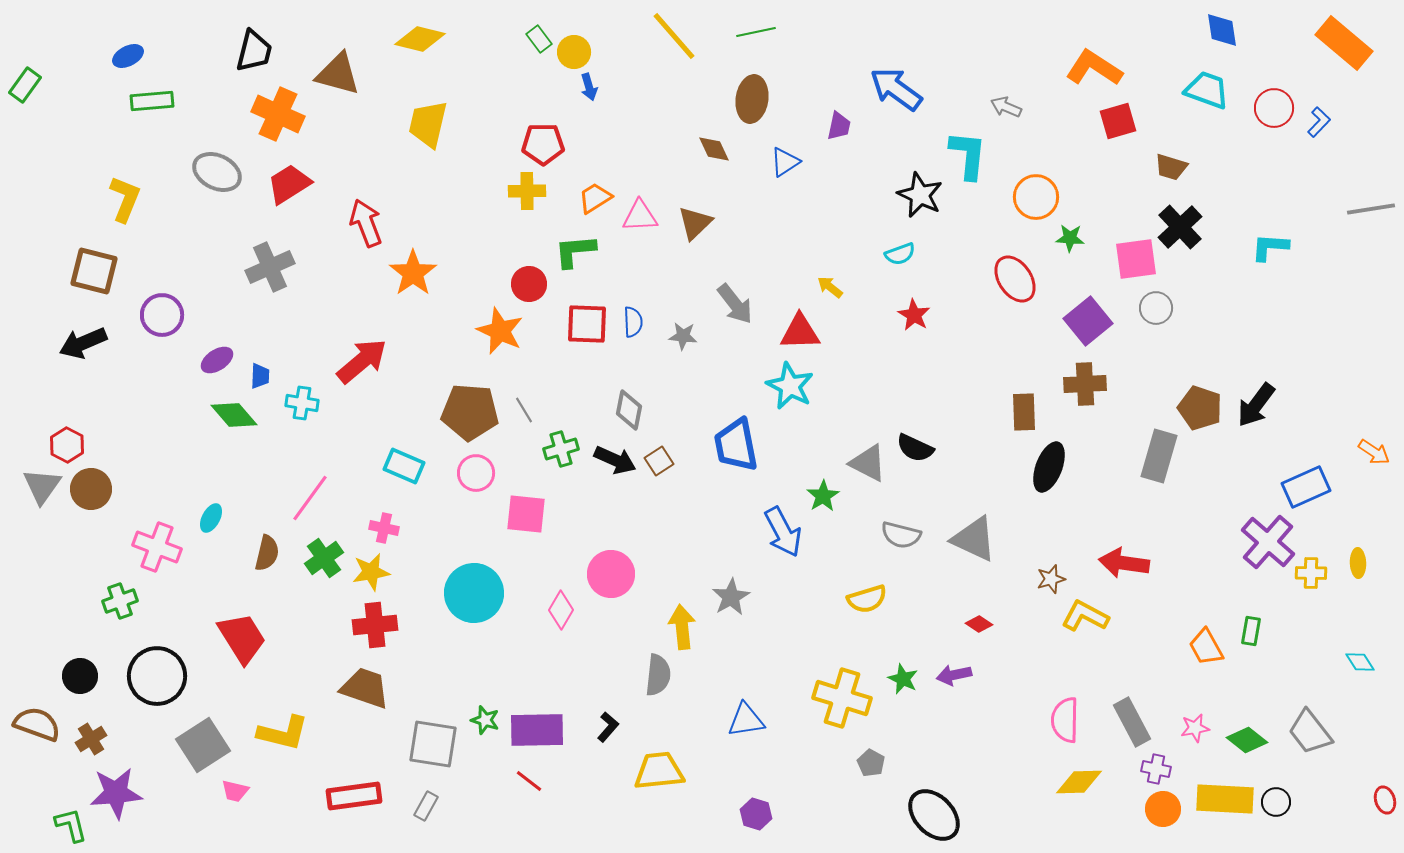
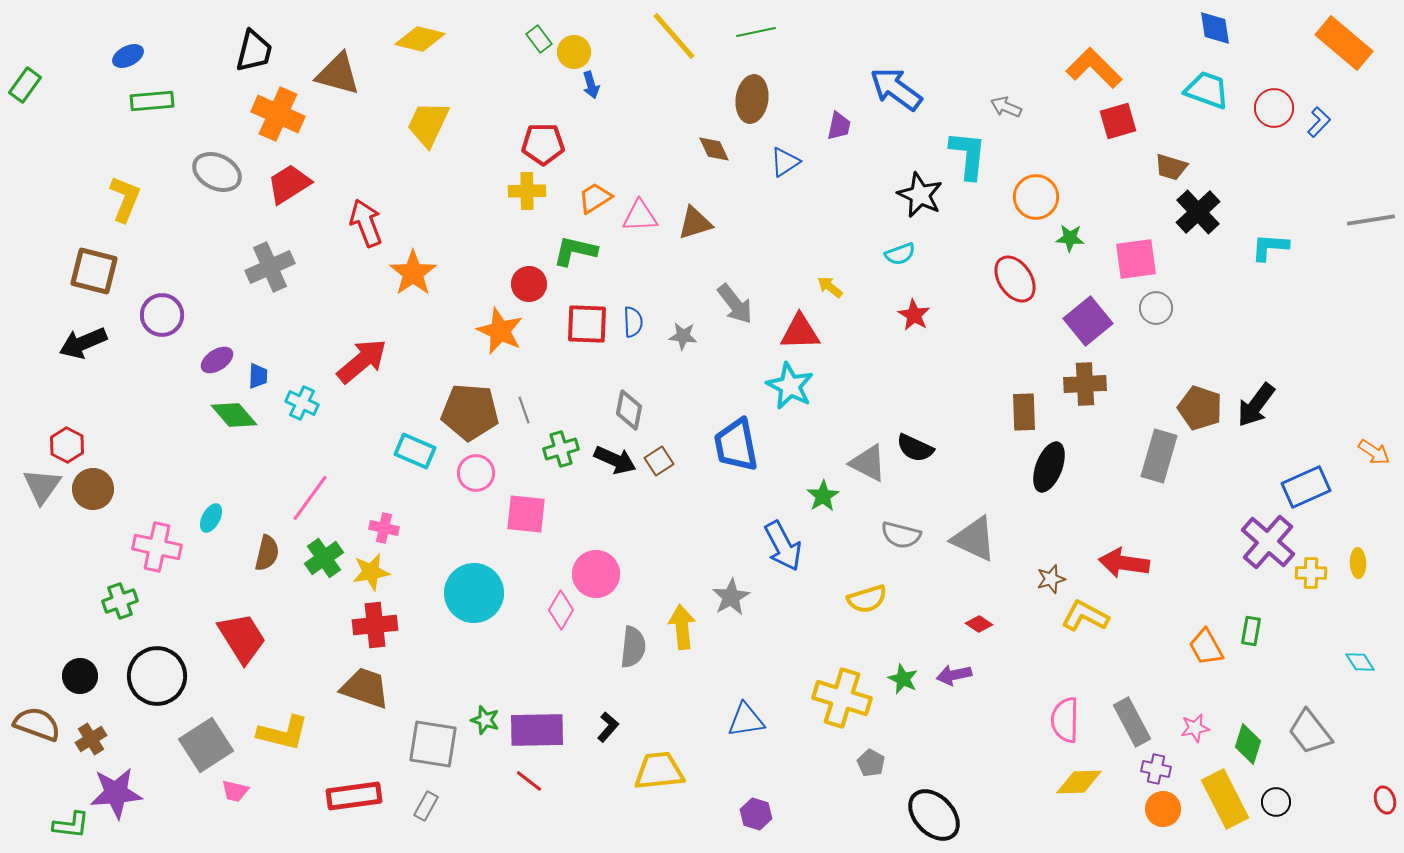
blue diamond at (1222, 30): moved 7 px left, 2 px up
orange L-shape at (1094, 68): rotated 12 degrees clockwise
blue arrow at (589, 87): moved 2 px right, 2 px up
yellow trapezoid at (428, 124): rotated 12 degrees clockwise
gray line at (1371, 209): moved 11 px down
brown triangle at (695, 223): rotated 27 degrees clockwise
black cross at (1180, 227): moved 18 px right, 15 px up
green L-shape at (575, 251): rotated 18 degrees clockwise
blue trapezoid at (260, 376): moved 2 px left
cyan cross at (302, 403): rotated 16 degrees clockwise
gray line at (524, 410): rotated 12 degrees clockwise
cyan rectangle at (404, 466): moved 11 px right, 15 px up
brown circle at (91, 489): moved 2 px right
blue arrow at (783, 532): moved 14 px down
pink cross at (157, 547): rotated 9 degrees counterclockwise
pink circle at (611, 574): moved 15 px left
gray semicircle at (658, 675): moved 25 px left, 28 px up
green diamond at (1247, 740): moved 1 px right, 4 px down; rotated 69 degrees clockwise
gray square at (203, 745): moved 3 px right
yellow rectangle at (1225, 799): rotated 60 degrees clockwise
green L-shape at (71, 825): rotated 111 degrees clockwise
